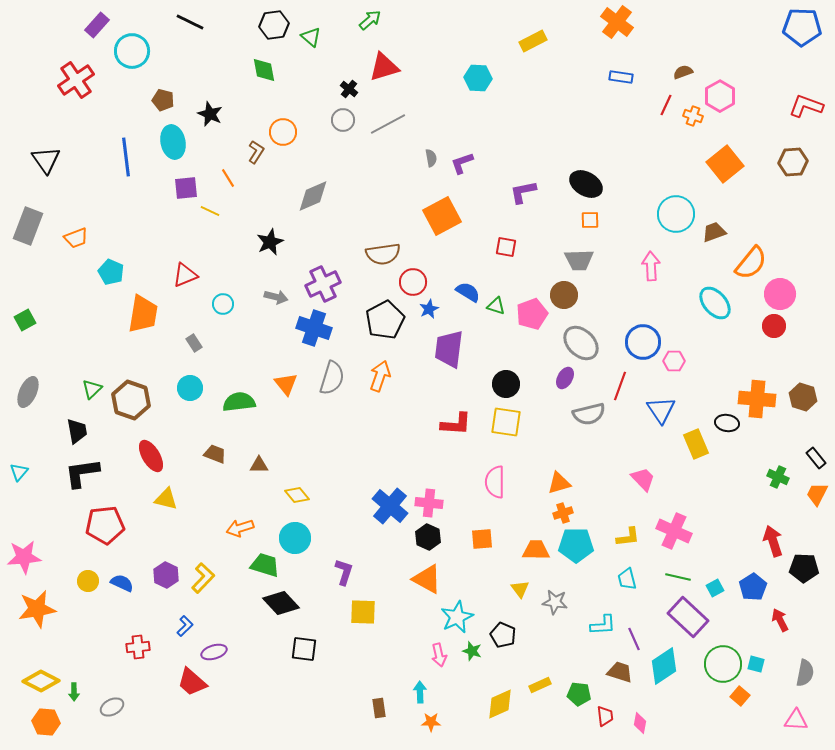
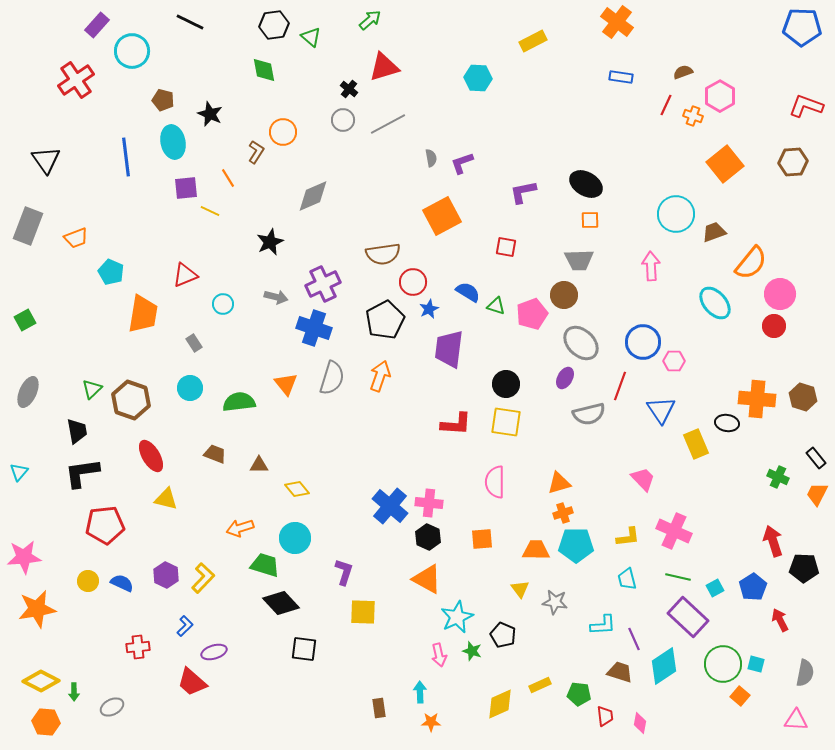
yellow diamond at (297, 495): moved 6 px up
